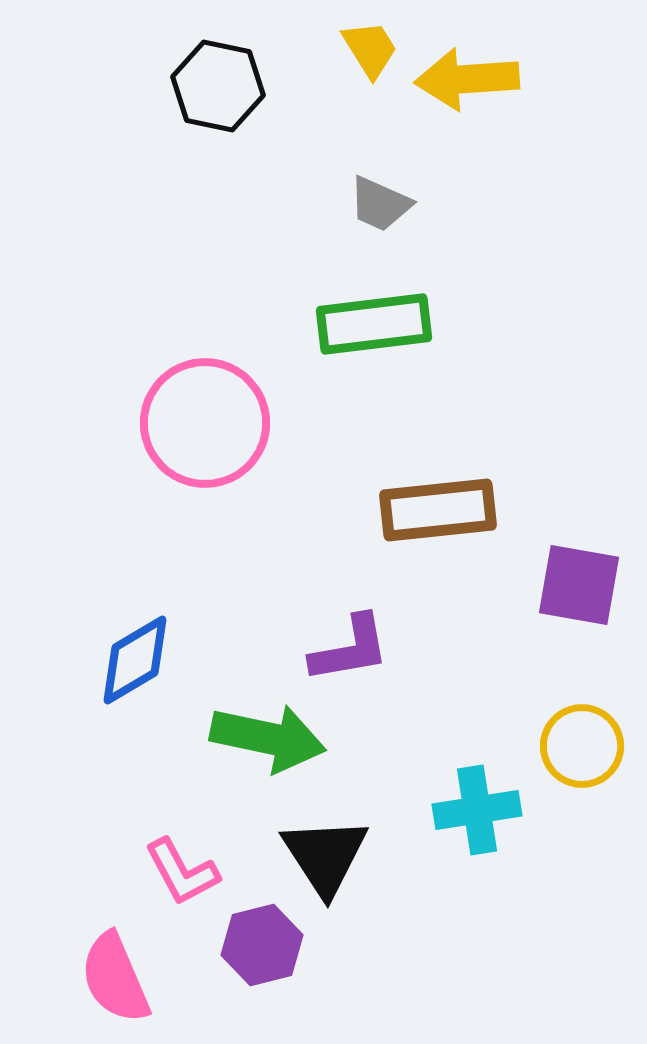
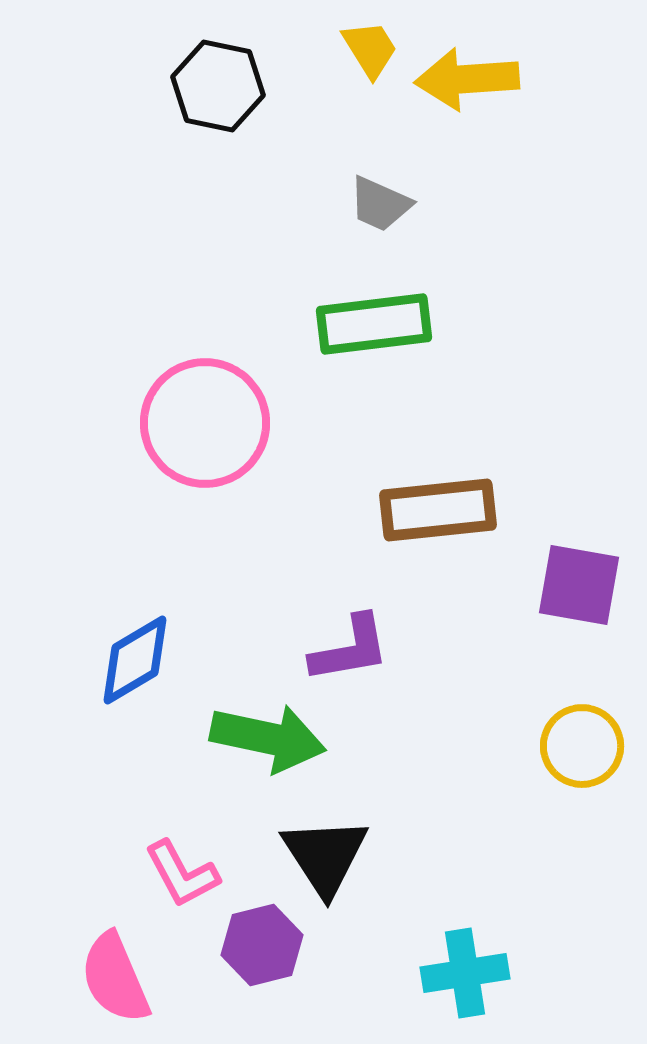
cyan cross: moved 12 px left, 163 px down
pink L-shape: moved 2 px down
